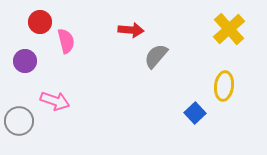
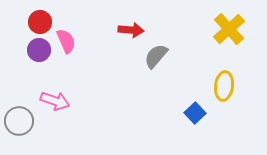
pink semicircle: rotated 10 degrees counterclockwise
purple circle: moved 14 px right, 11 px up
